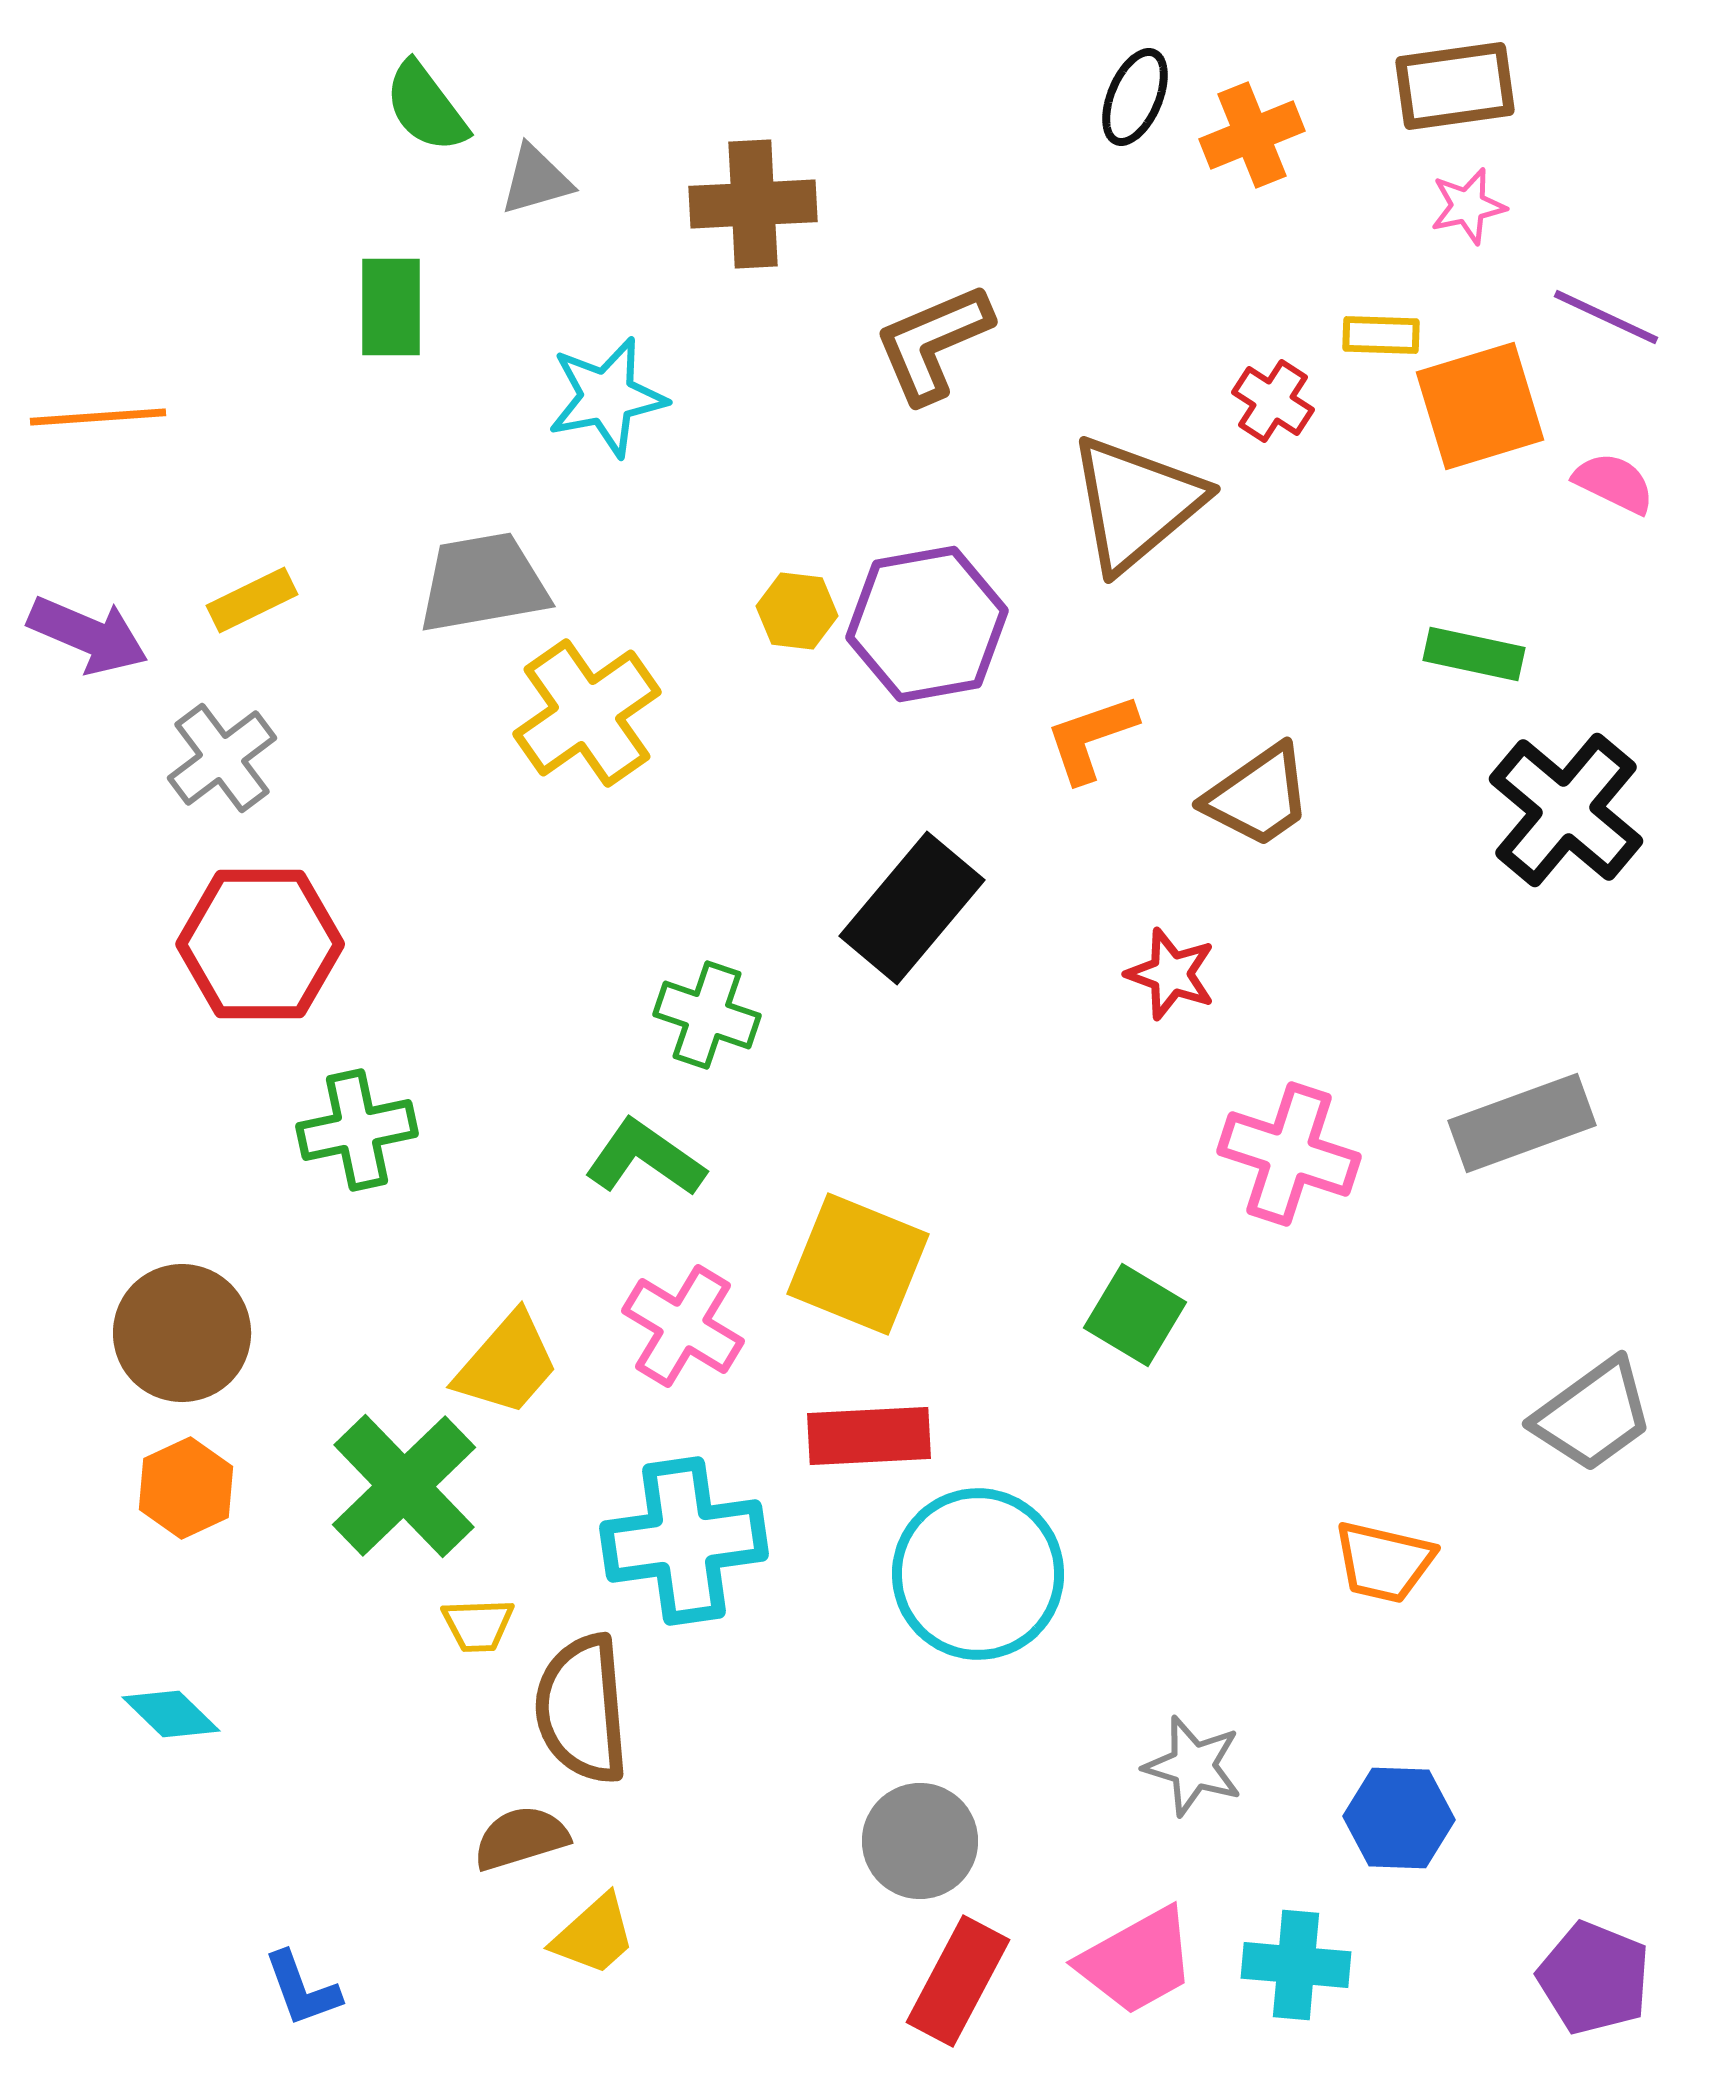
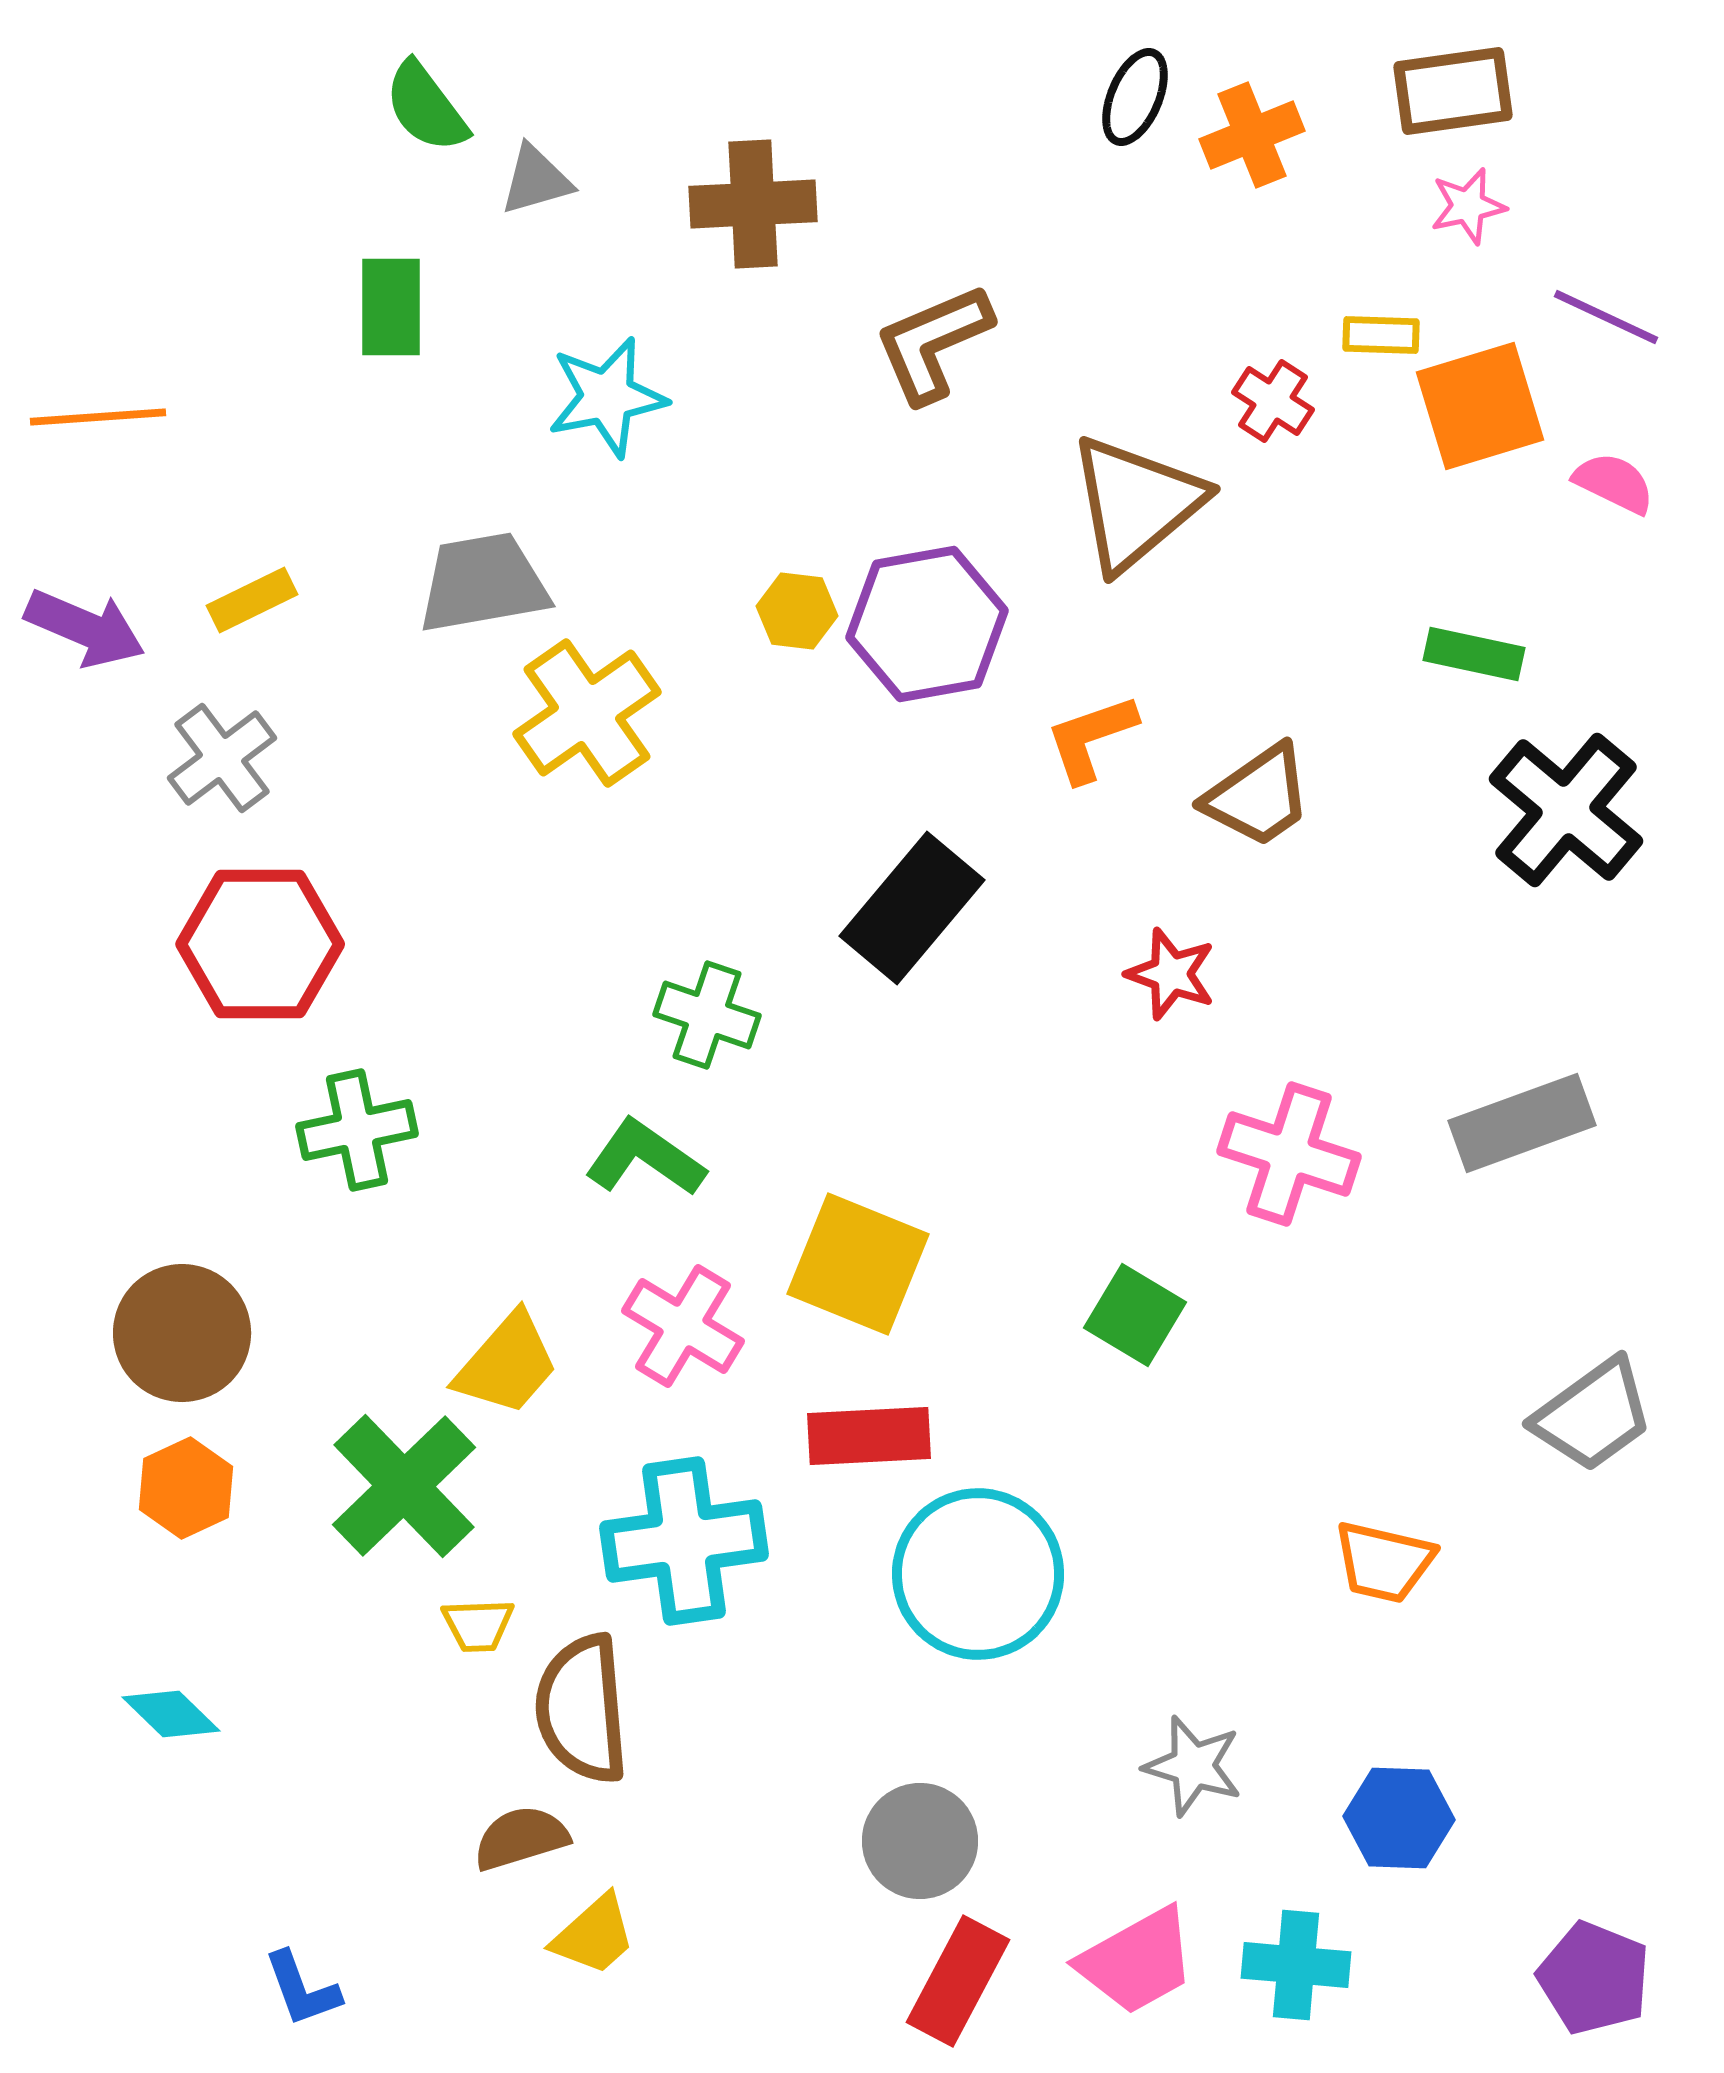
brown rectangle at (1455, 86): moved 2 px left, 5 px down
purple arrow at (88, 635): moved 3 px left, 7 px up
